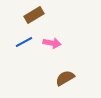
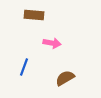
brown rectangle: rotated 36 degrees clockwise
blue line: moved 25 px down; rotated 42 degrees counterclockwise
